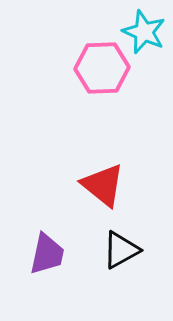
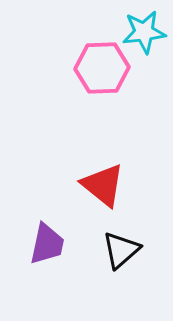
cyan star: rotated 30 degrees counterclockwise
black triangle: rotated 12 degrees counterclockwise
purple trapezoid: moved 10 px up
